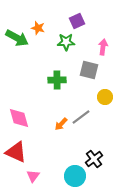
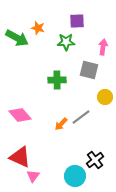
purple square: rotated 21 degrees clockwise
pink diamond: moved 1 px right, 3 px up; rotated 25 degrees counterclockwise
red triangle: moved 4 px right, 5 px down
black cross: moved 1 px right, 1 px down
